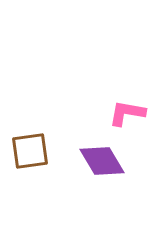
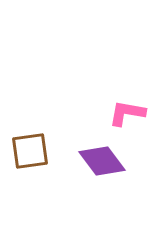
purple diamond: rotated 6 degrees counterclockwise
